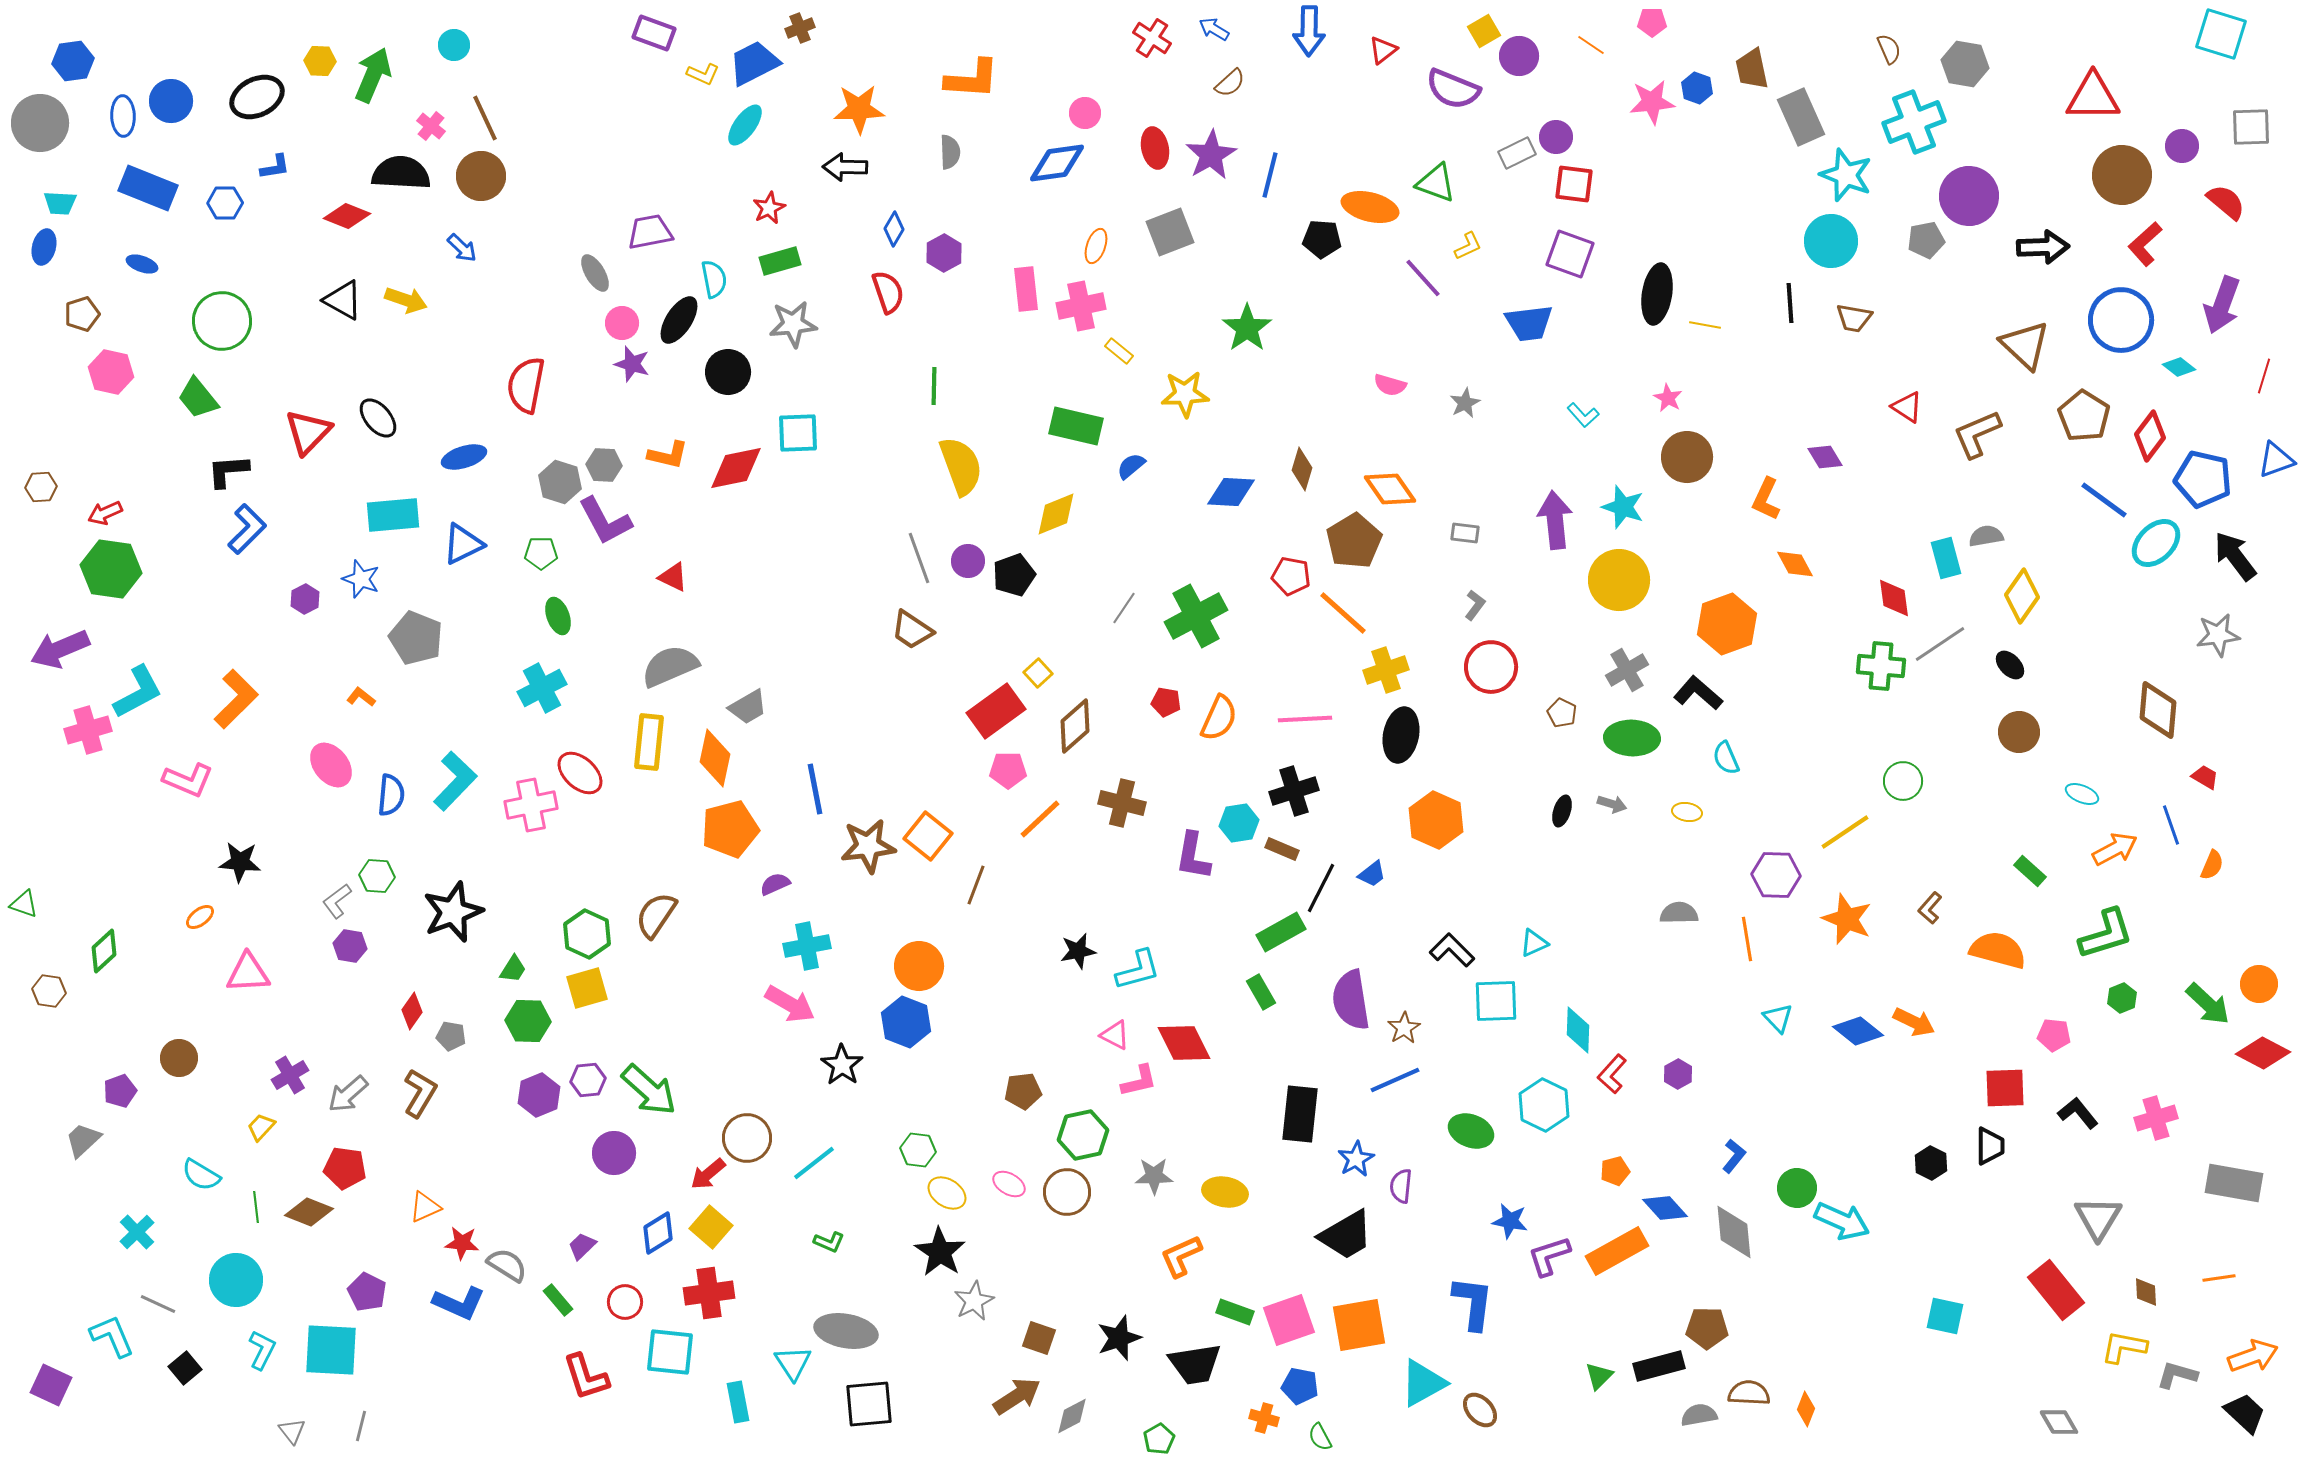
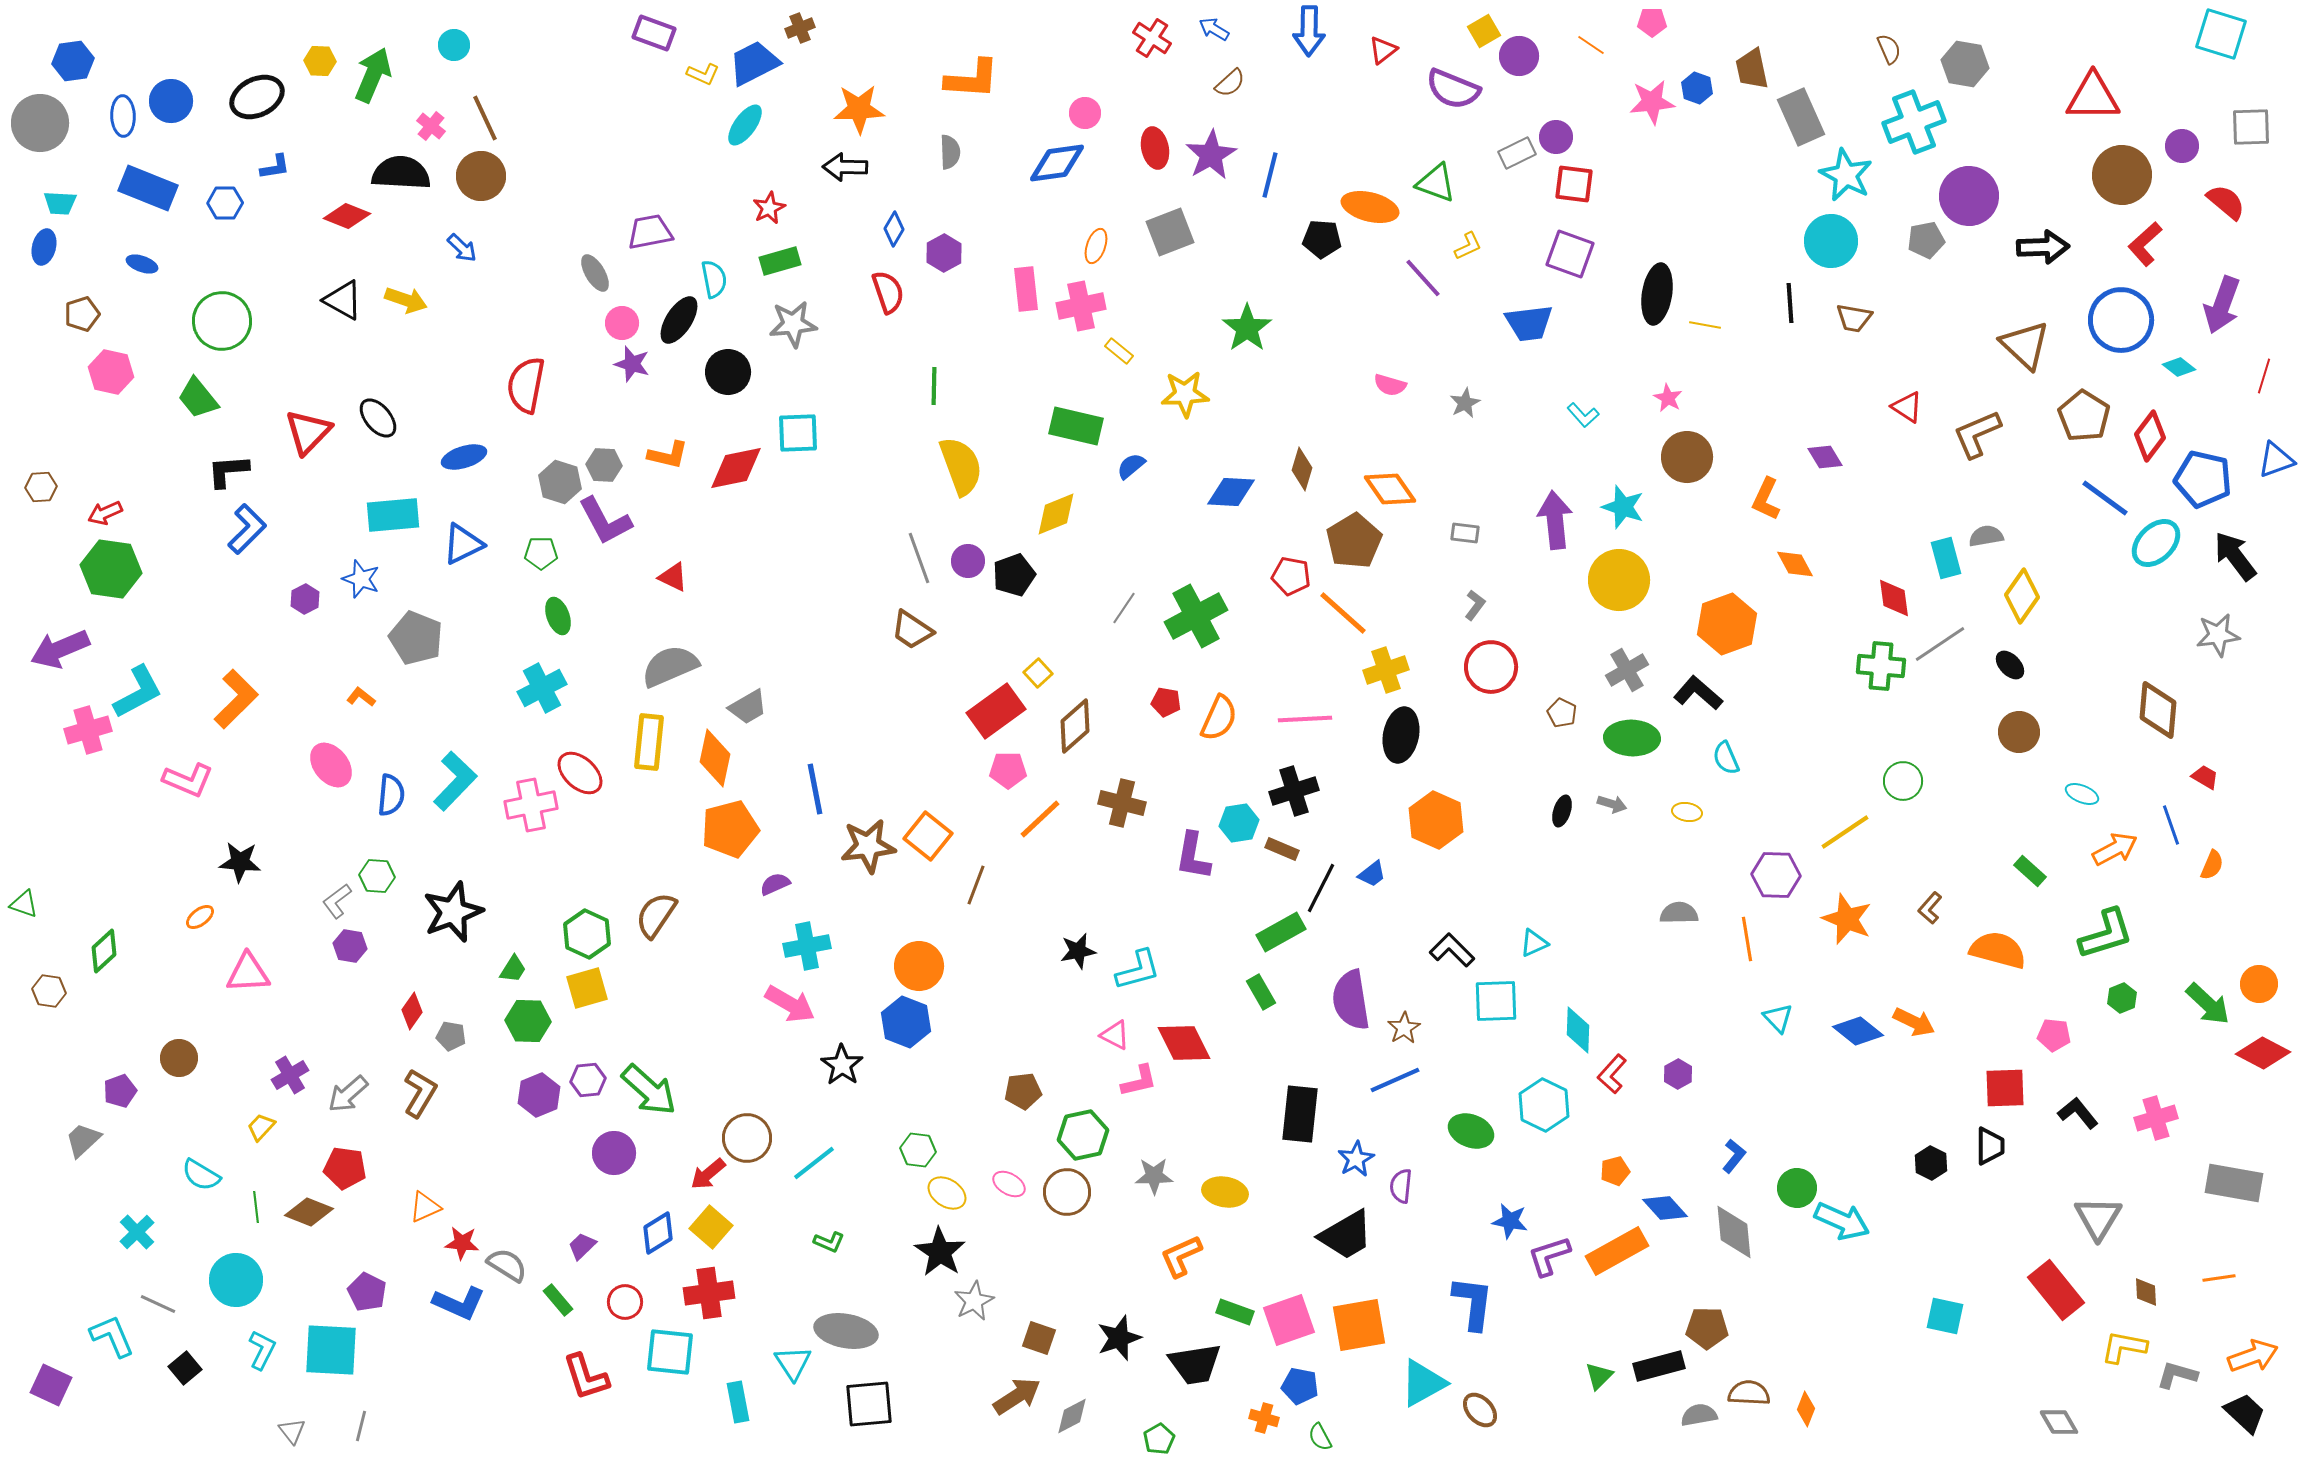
cyan star at (1846, 175): rotated 6 degrees clockwise
blue line at (2104, 500): moved 1 px right, 2 px up
